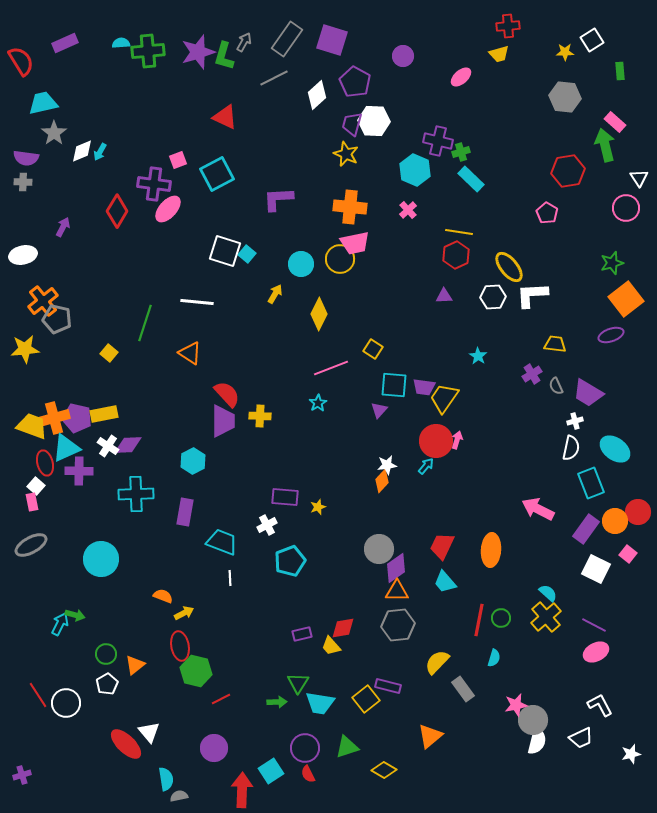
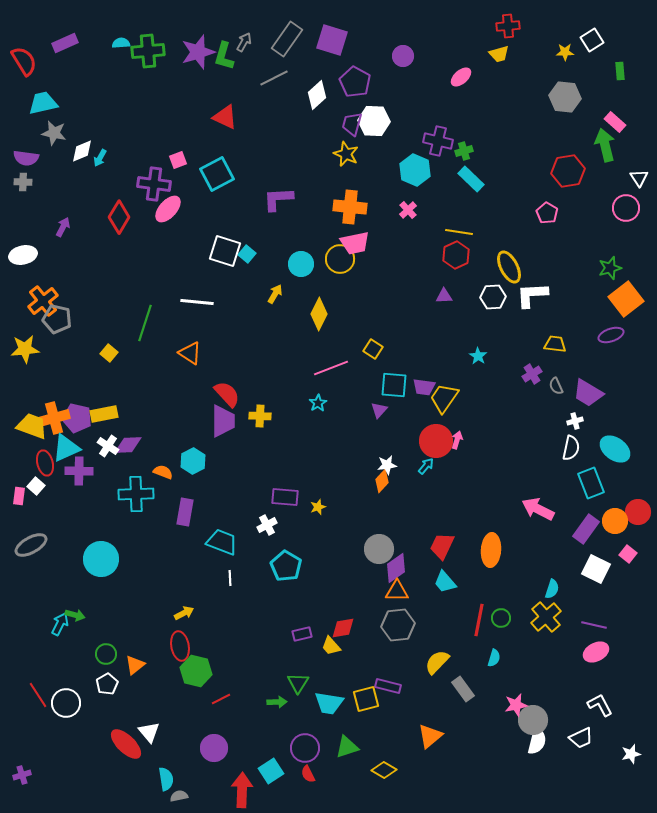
red semicircle at (21, 61): moved 3 px right
gray star at (54, 133): rotated 25 degrees counterclockwise
cyan arrow at (100, 152): moved 6 px down
green cross at (461, 152): moved 3 px right, 1 px up
red diamond at (117, 211): moved 2 px right, 6 px down
green star at (612, 263): moved 2 px left, 5 px down
yellow ellipse at (509, 267): rotated 12 degrees clockwise
pink rectangle at (32, 502): moved 13 px left, 6 px up; rotated 18 degrees clockwise
cyan pentagon at (290, 561): moved 4 px left, 5 px down; rotated 20 degrees counterclockwise
cyan semicircle at (548, 593): moved 4 px right, 4 px up; rotated 66 degrees clockwise
orange semicircle at (163, 596): moved 124 px up
purple line at (594, 625): rotated 15 degrees counterclockwise
yellow square at (366, 699): rotated 24 degrees clockwise
cyan trapezoid at (320, 703): moved 9 px right
